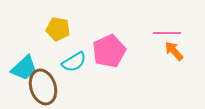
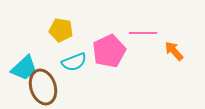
yellow pentagon: moved 3 px right, 1 px down
pink line: moved 24 px left
cyan semicircle: rotated 10 degrees clockwise
